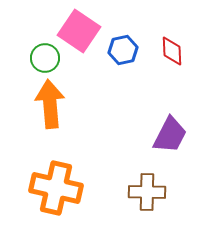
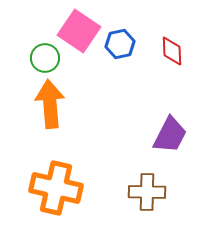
blue hexagon: moved 3 px left, 6 px up
